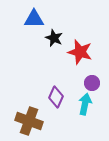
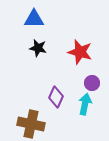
black star: moved 16 px left, 10 px down; rotated 12 degrees counterclockwise
brown cross: moved 2 px right, 3 px down; rotated 8 degrees counterclockwise
